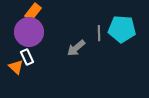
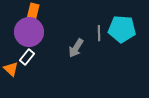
orange rectangle: rotated 24 degrees counterclockwise
gray arrow: rotated 18 degrees counterclockwise
white rectangle: rotated 63 degrees clockwise
orange triangle: moved 5 px left, 2 px down
